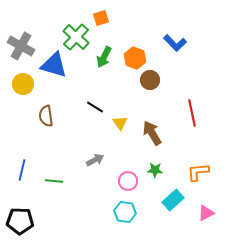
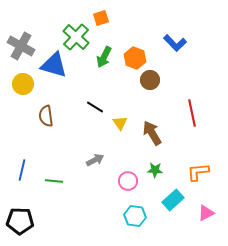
cyan hexagon: moved 10 px right, 4 px down
